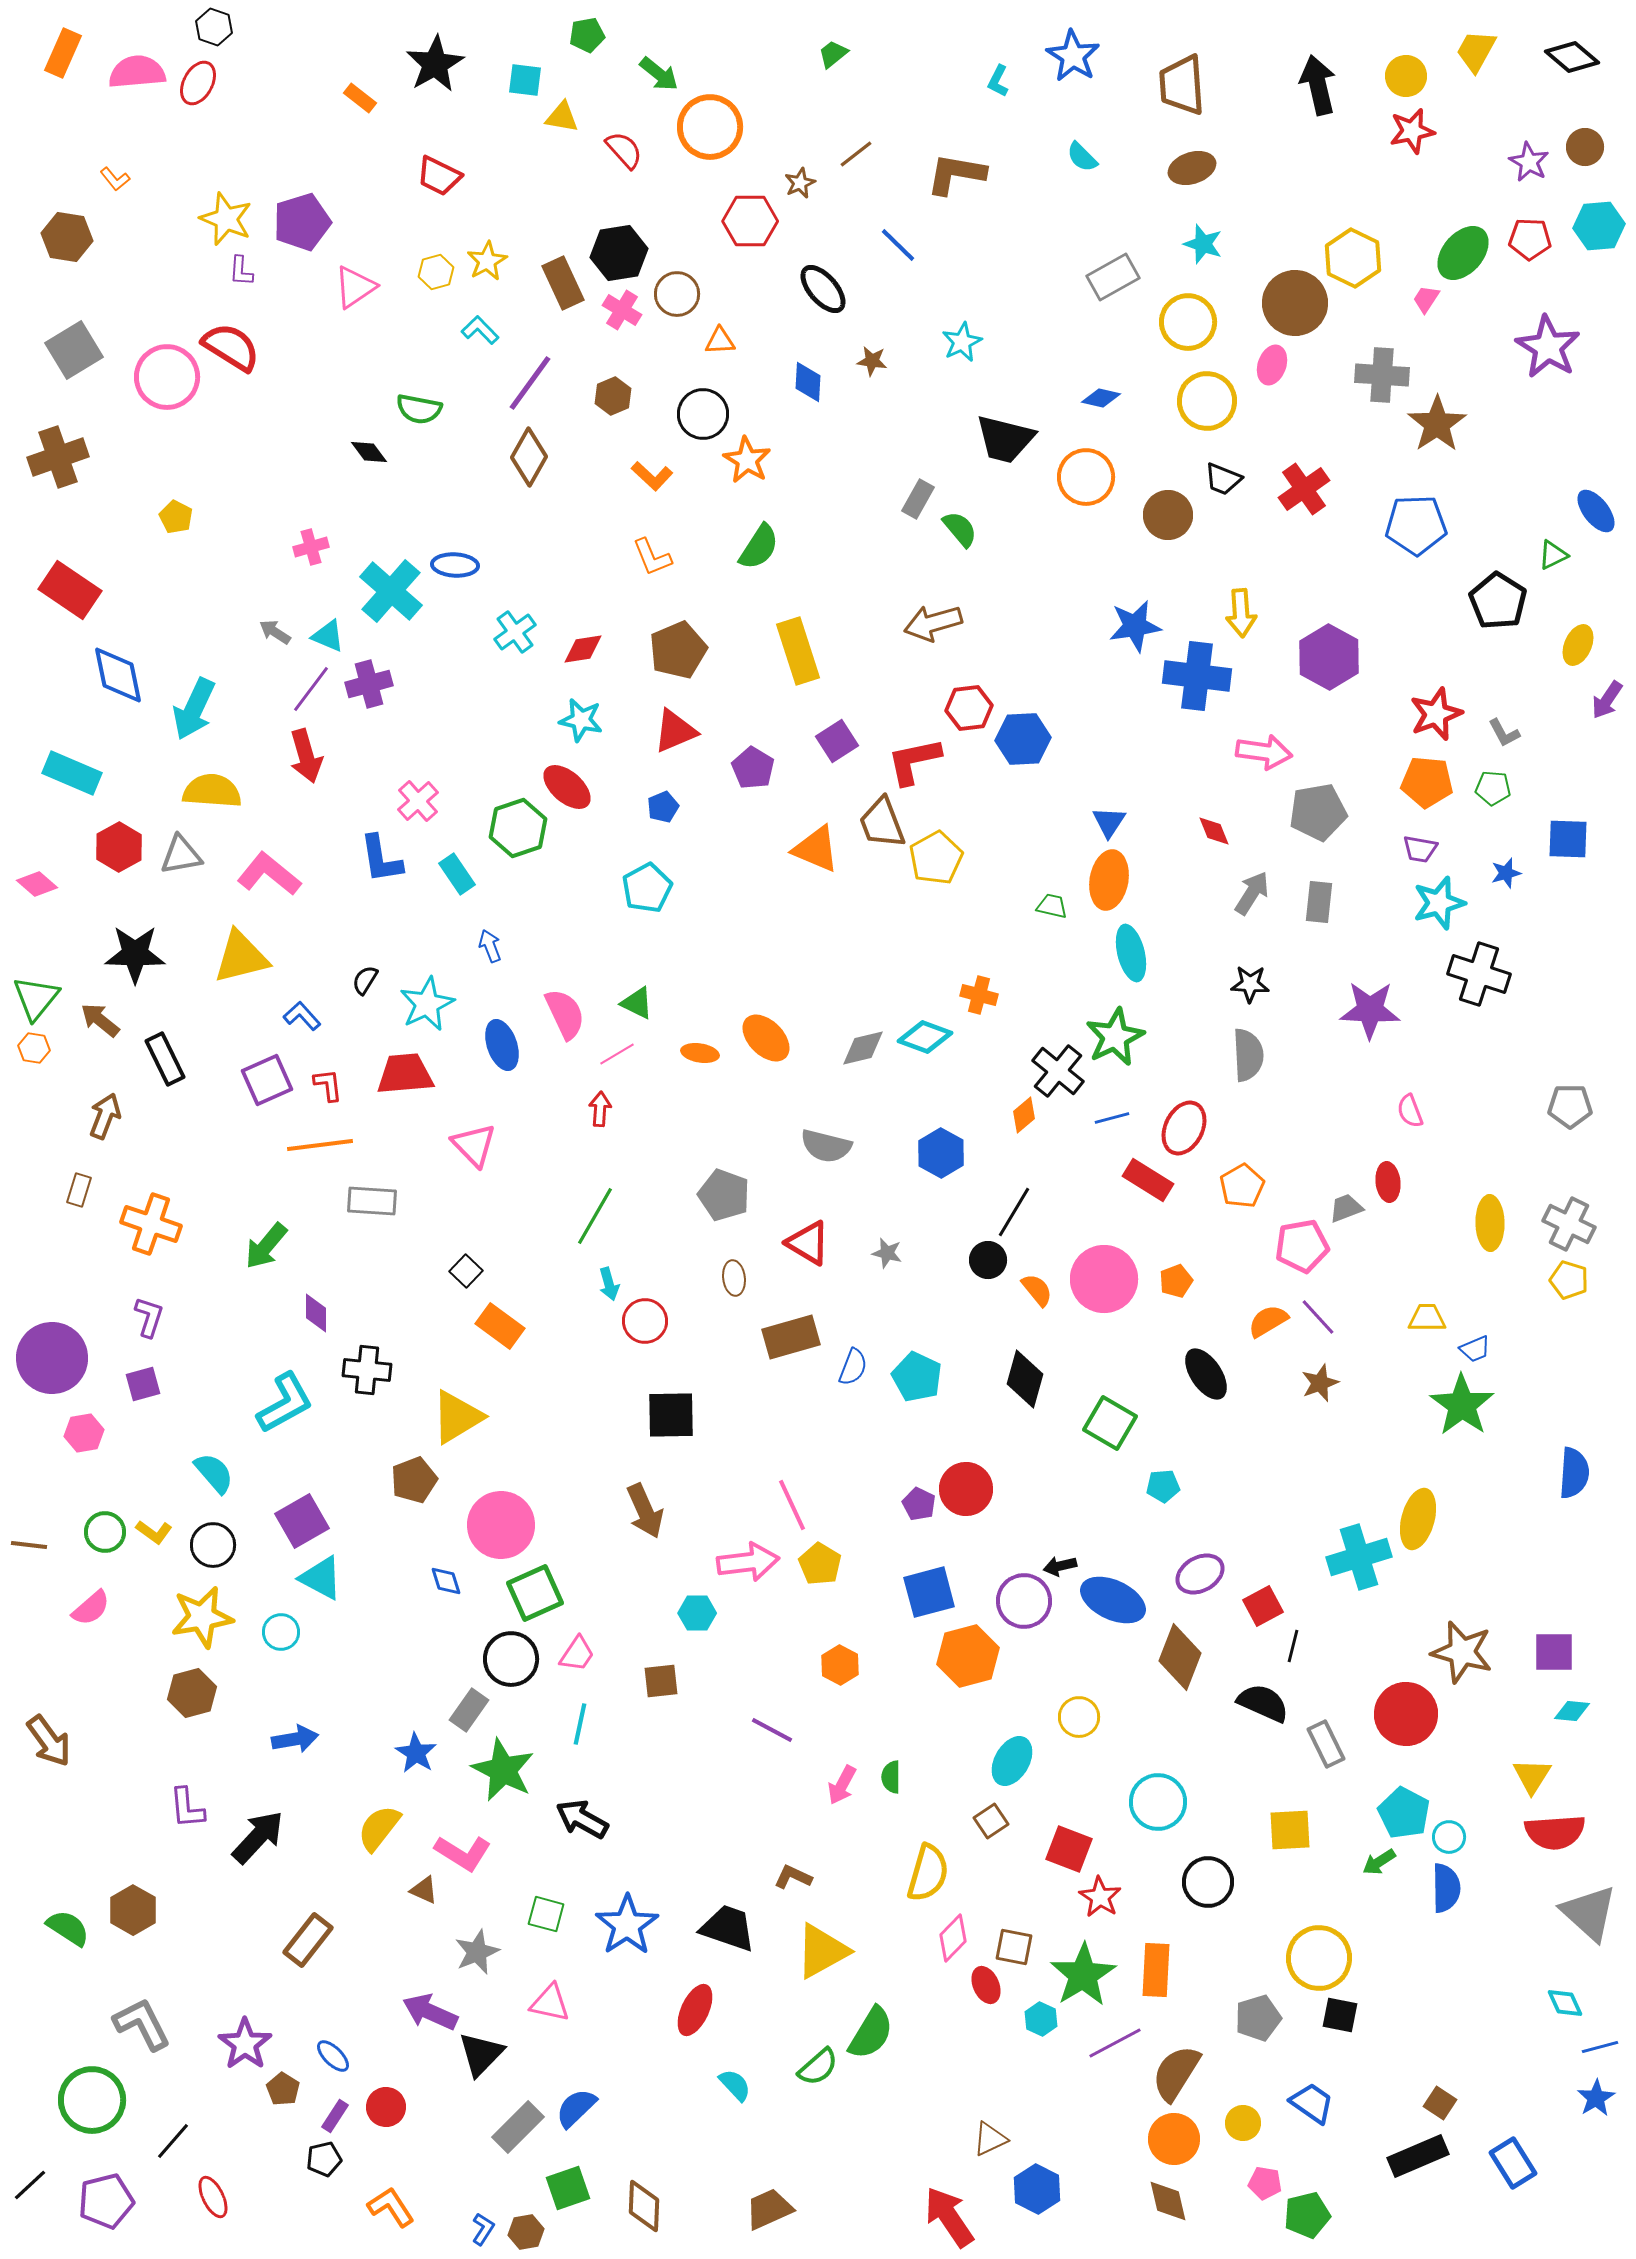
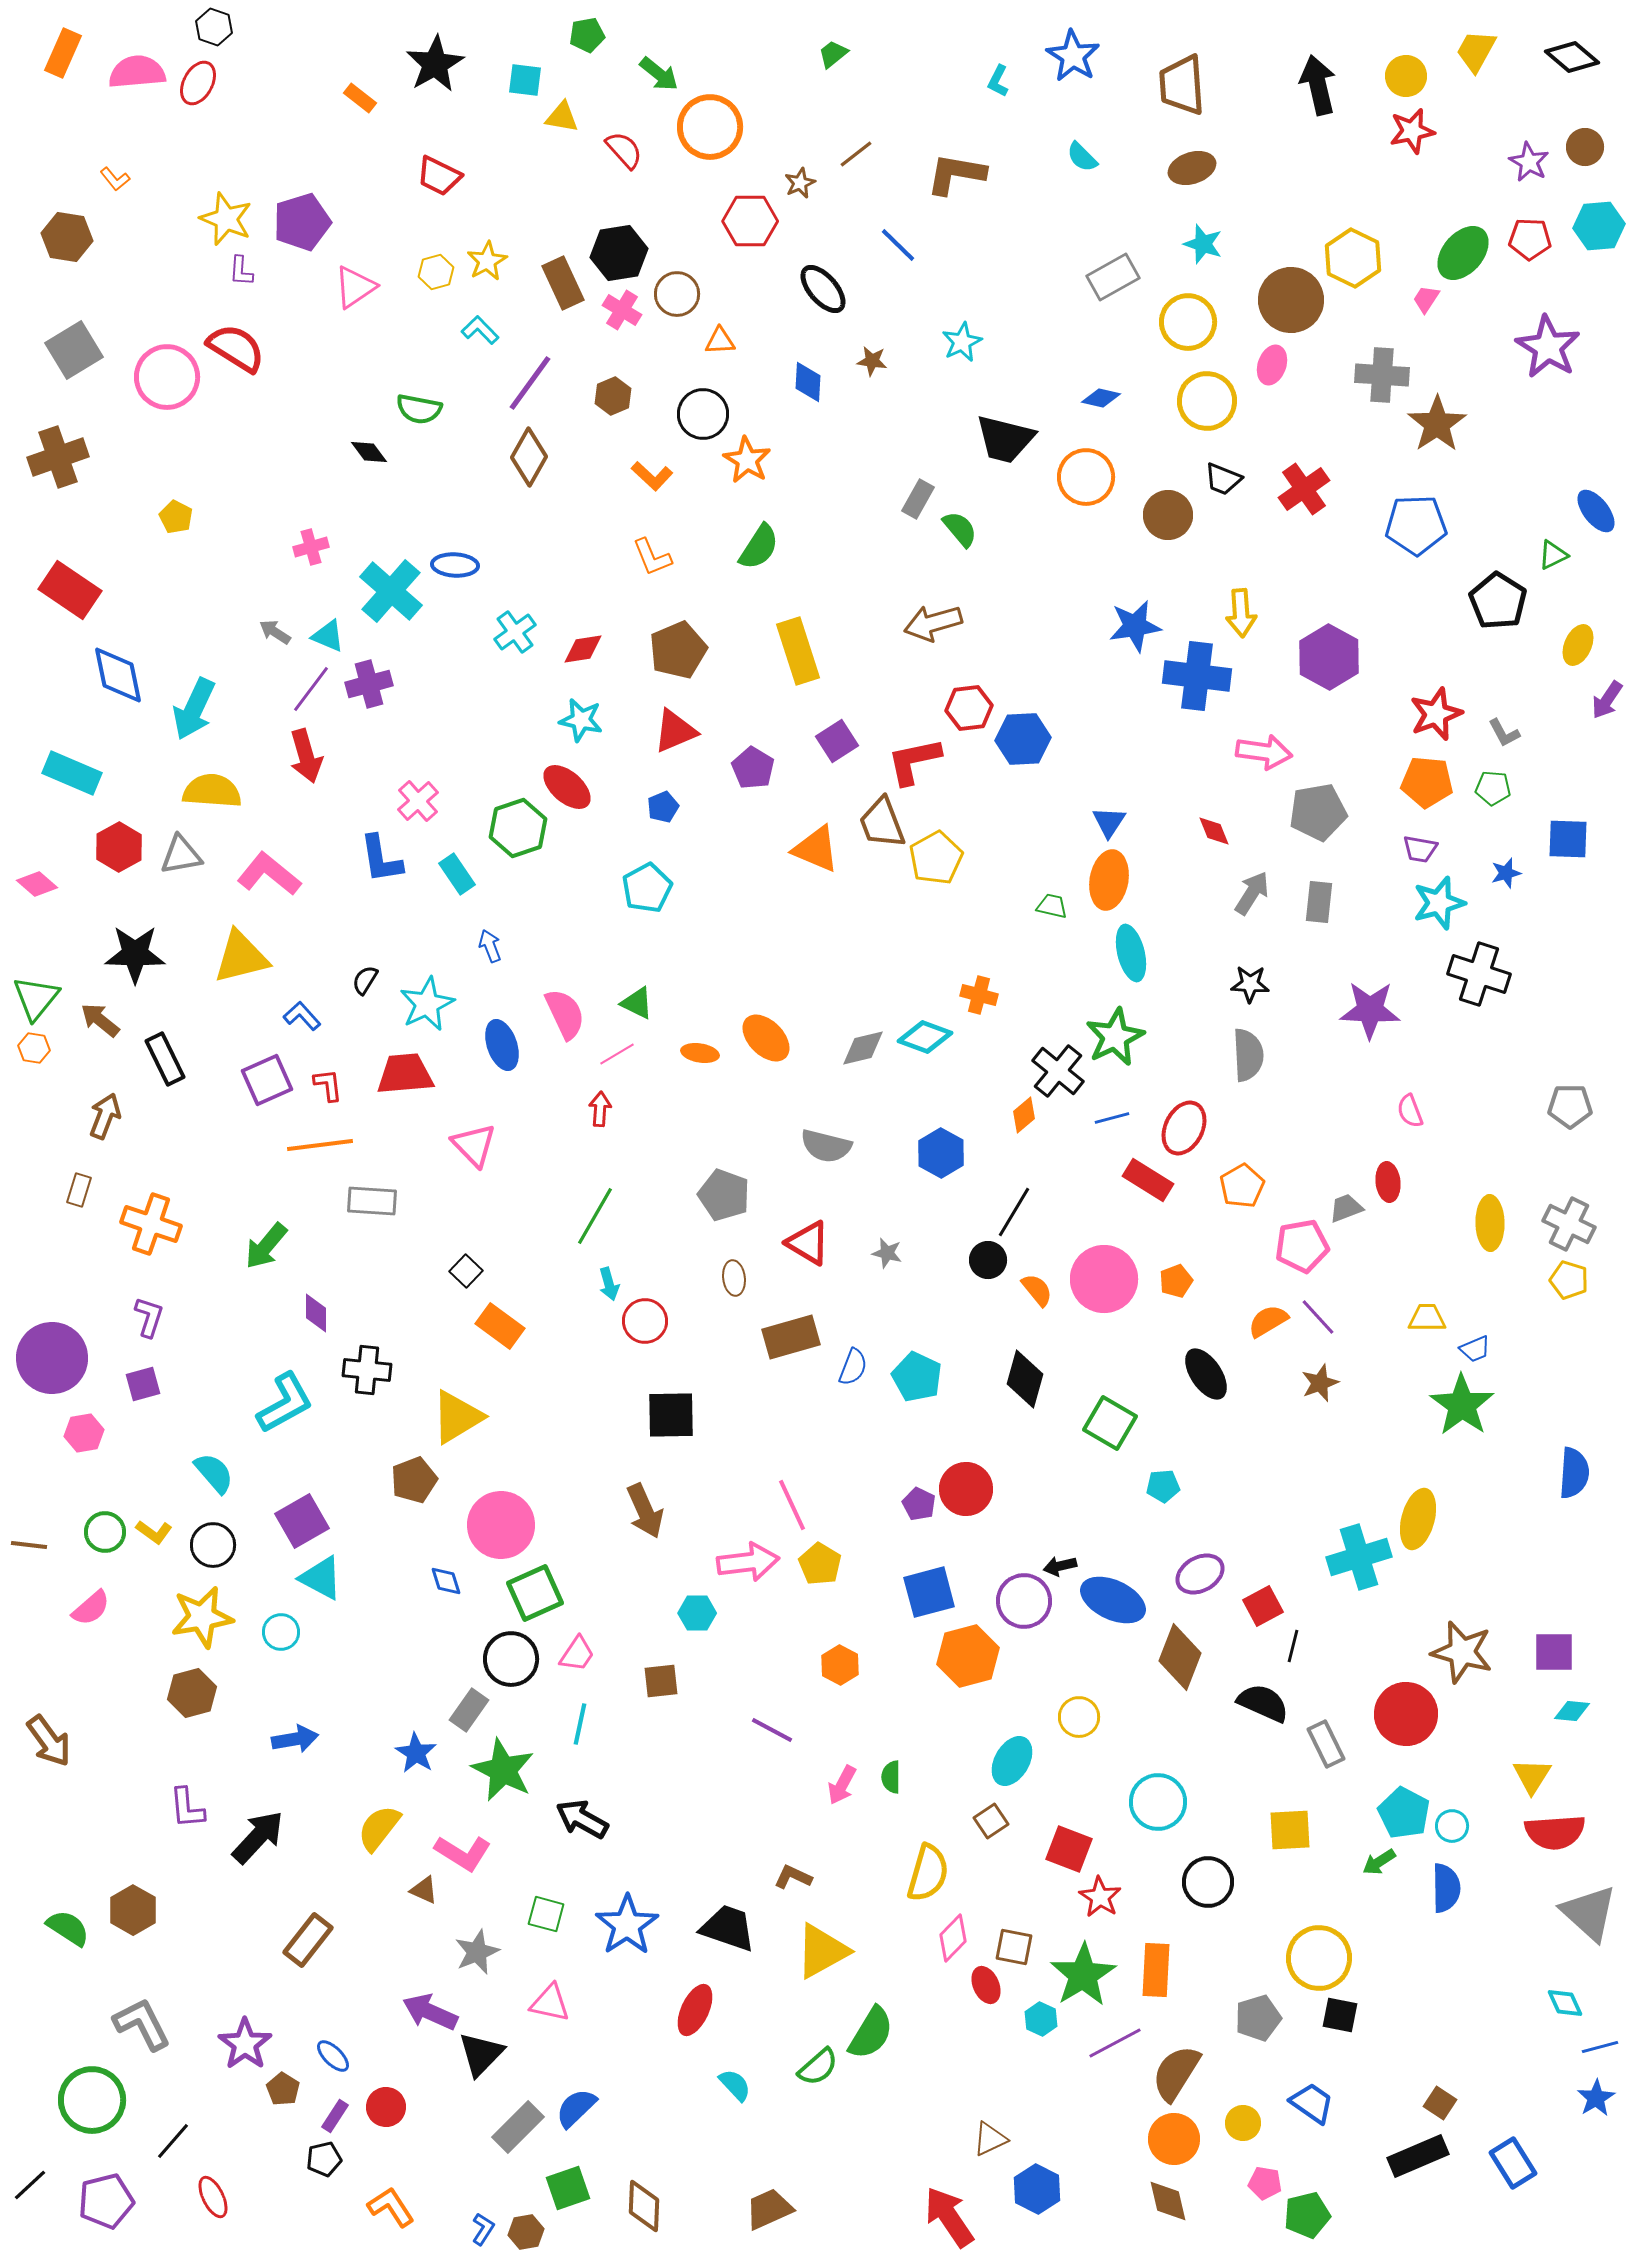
brown circle at (1295, 303): moved 4 px left, 3 px up
red semicircle at (231, 347): moved 5 px right, 1 px down
cyan circle at (1449, 1837): moved 3 px right, 11 px up
